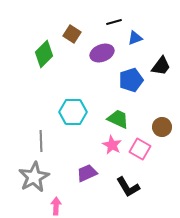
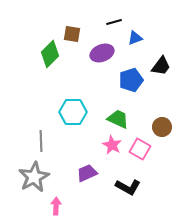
brown square: rotated 24 degrees counterclockwise
green diamond: moved 6 px right
black L-shape: rotated 30 degrees counterclockwise
